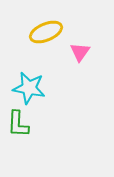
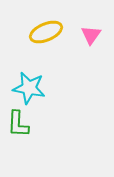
pink triangle: moved 11 px right, 17 px up
